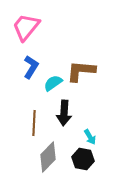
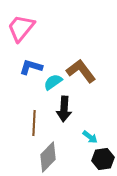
pink trapezoid: moved 5 px left, 1 px down
blue L-shape: rotated 105 degrees counterclockwise
brown L-shape: rotated 48 degrees clockwise
cyan semicircle: moved 1 px up
black arrow: moved 4 px up
cyan arrow: rotated 21 degrees counterclockwise
black hexagon: moved 20 px right; rotated 20 degrees counterclockwise
